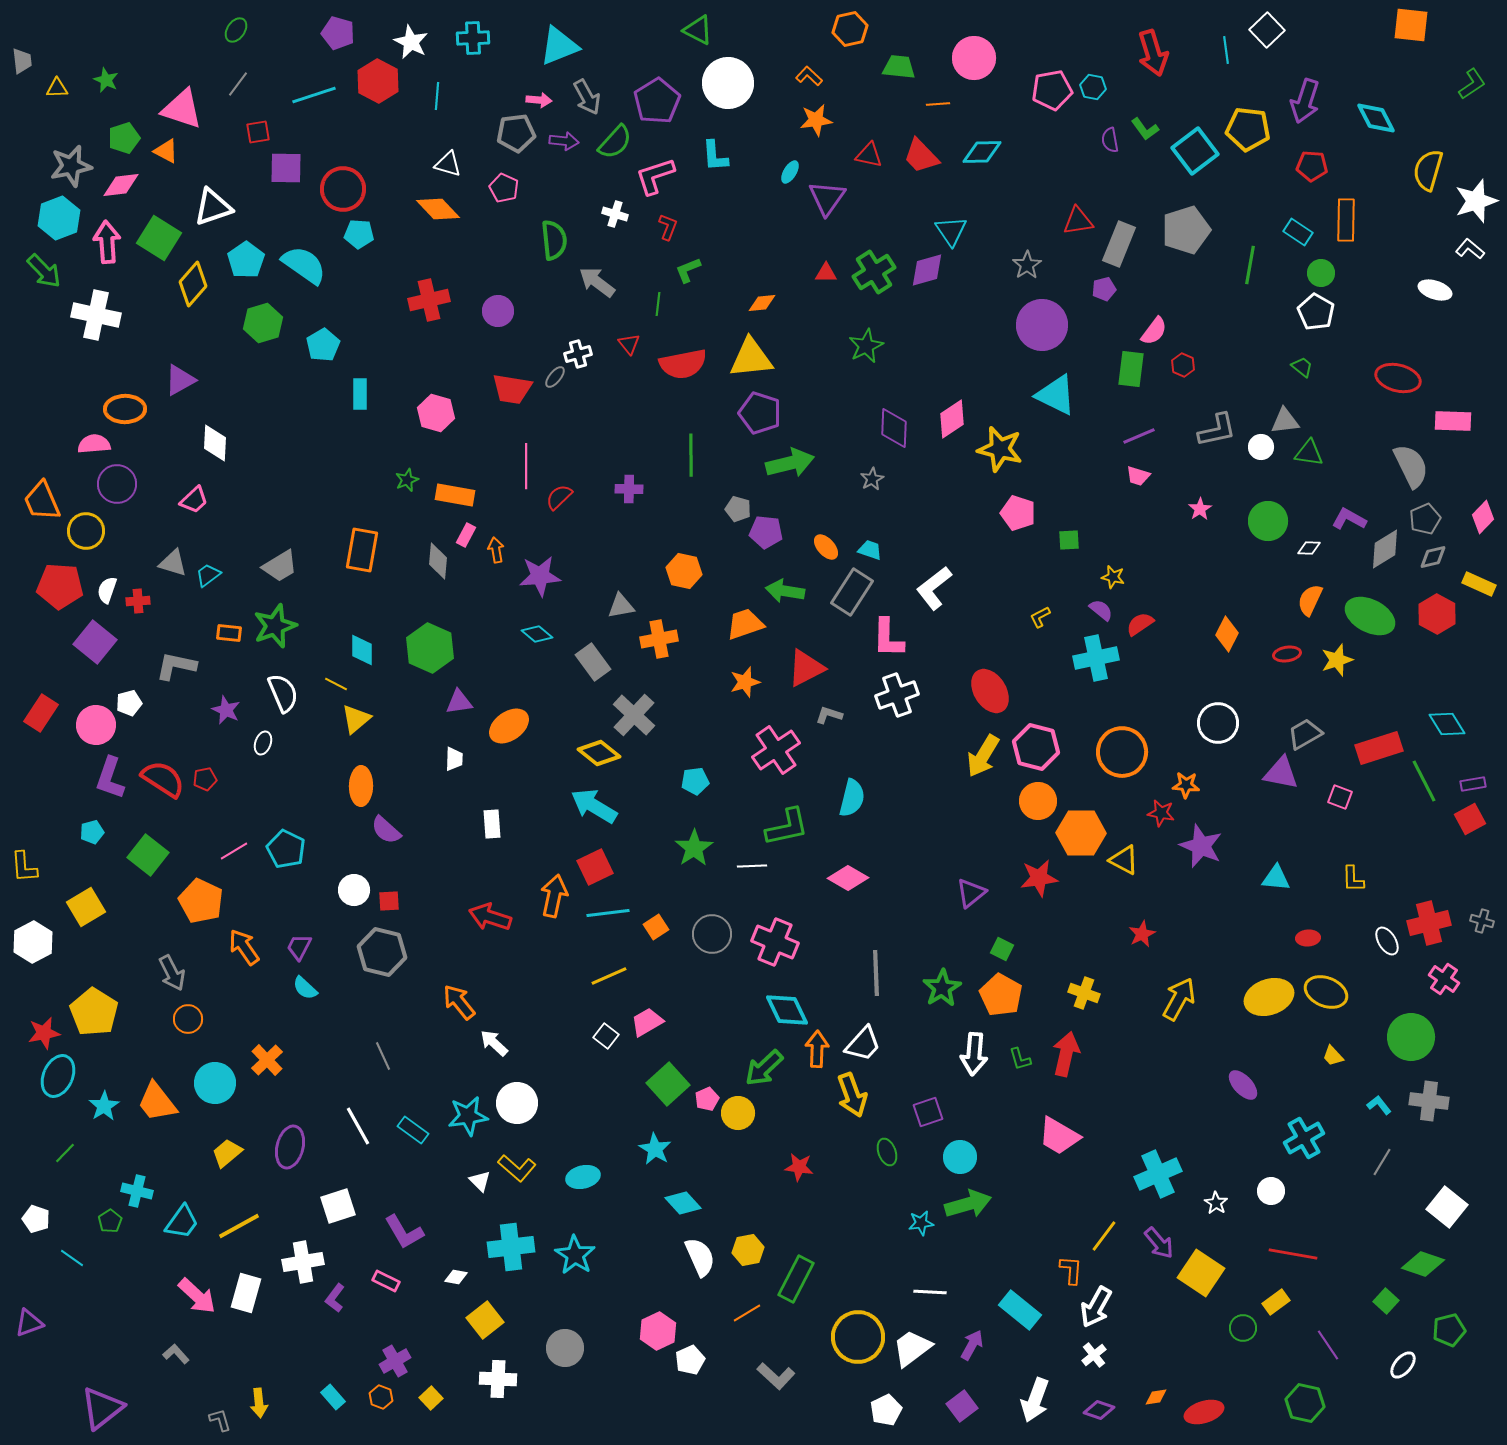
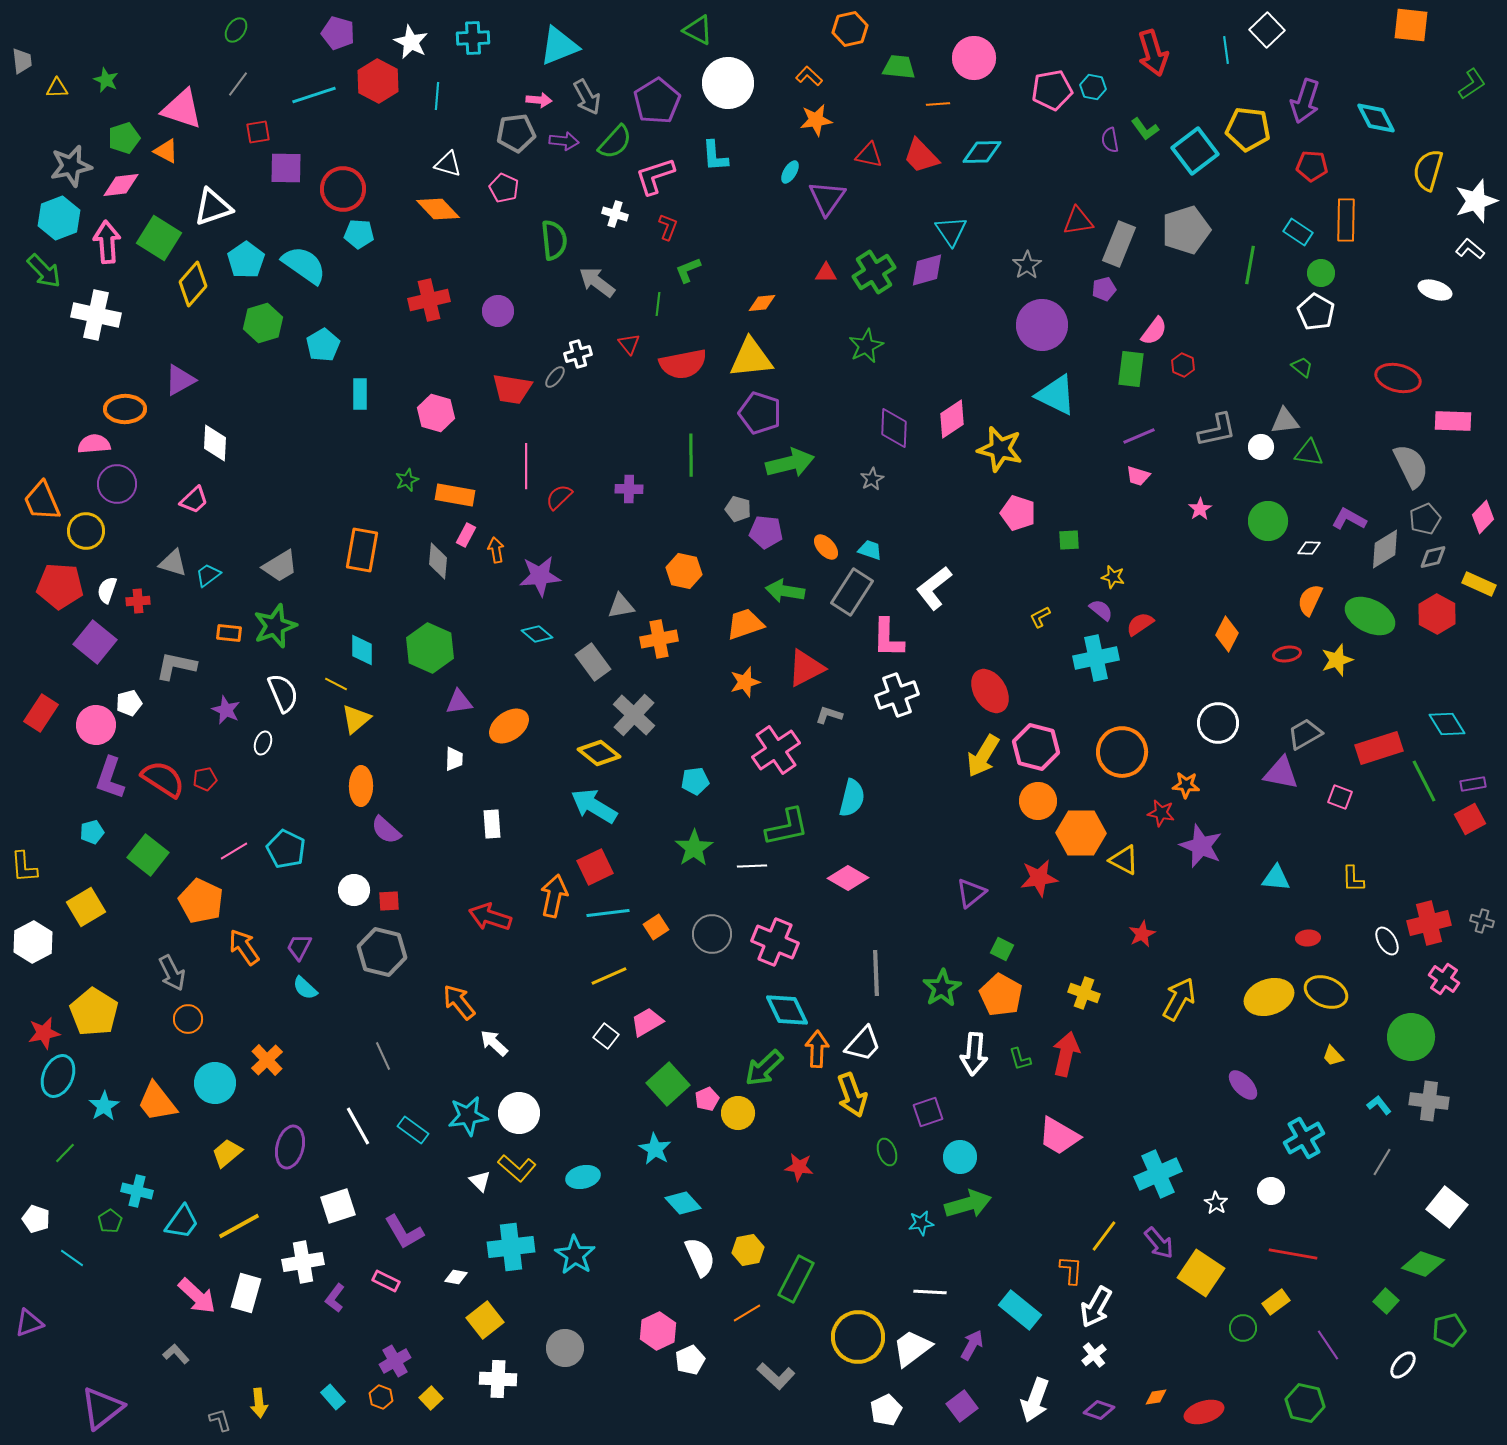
white circle at (517, 1103): moved 2 px right, 10 px down
